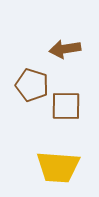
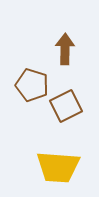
brown arrow: rotated 100 degrees clockwise
brown square: rotated 28 degrees counterclockwise
